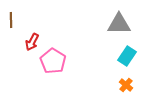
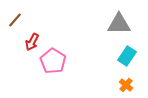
brown line: moved 4 px right; rotated 42 degrees clockwise
